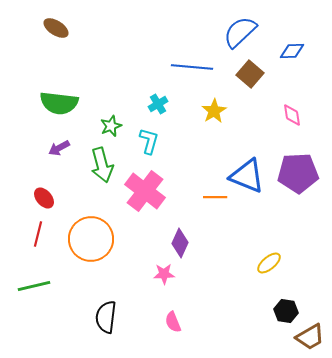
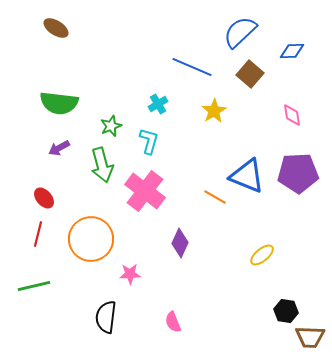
blue line: rotated 18 degrees clockwise
orange line: rotated 30 degrees clockwise
yellow ellipse: moved 7 px left, 8 px up
pink star: moved 34 px left
brown trapezoid: rotated 32 degrees clockwise
